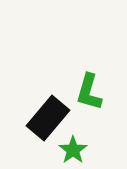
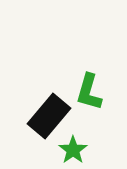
black rectangle: moved 1 px right, 2 px up
